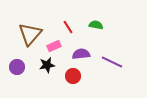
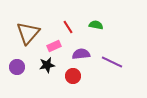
brown triangle: moved 2 px left, 1 px up
